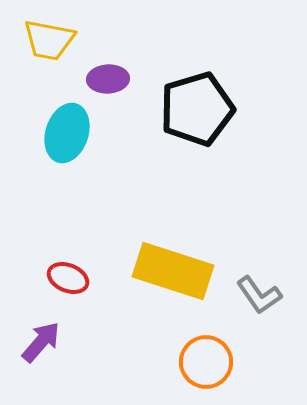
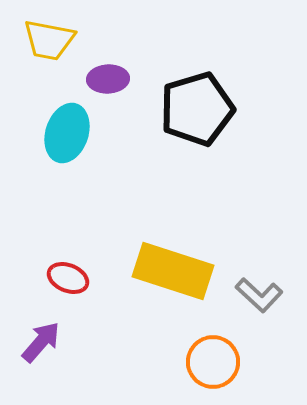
gray L-shape: rotated 12 degrees counterclockwise
orange circle: moved 7 px right
